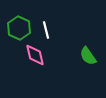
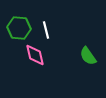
green hexagon: rotated 20 degrees counterclockwise
